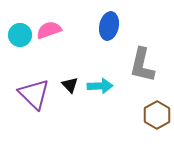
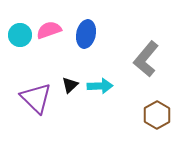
blue ellipse: moved 23 px left, 8 px down
gray L-shape: moved 4 px right, 6 px up; rotated 27 degrees clockwise
black triangle: rotated 30 degrees clockwise
purple triangle: moved 2 px right, 4 px down
